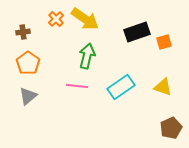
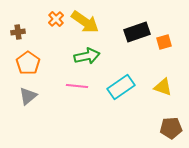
yellow arrow: moved 3 px down
brown cross: moved 5 px left
green arrow: rotated 65 degrees clockwise
brown pentagon: rotated 20 degrees clockwise
